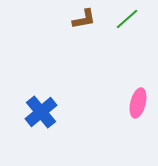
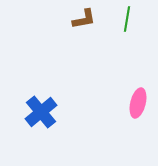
green line: rotated 40 degrees counterclockwise
